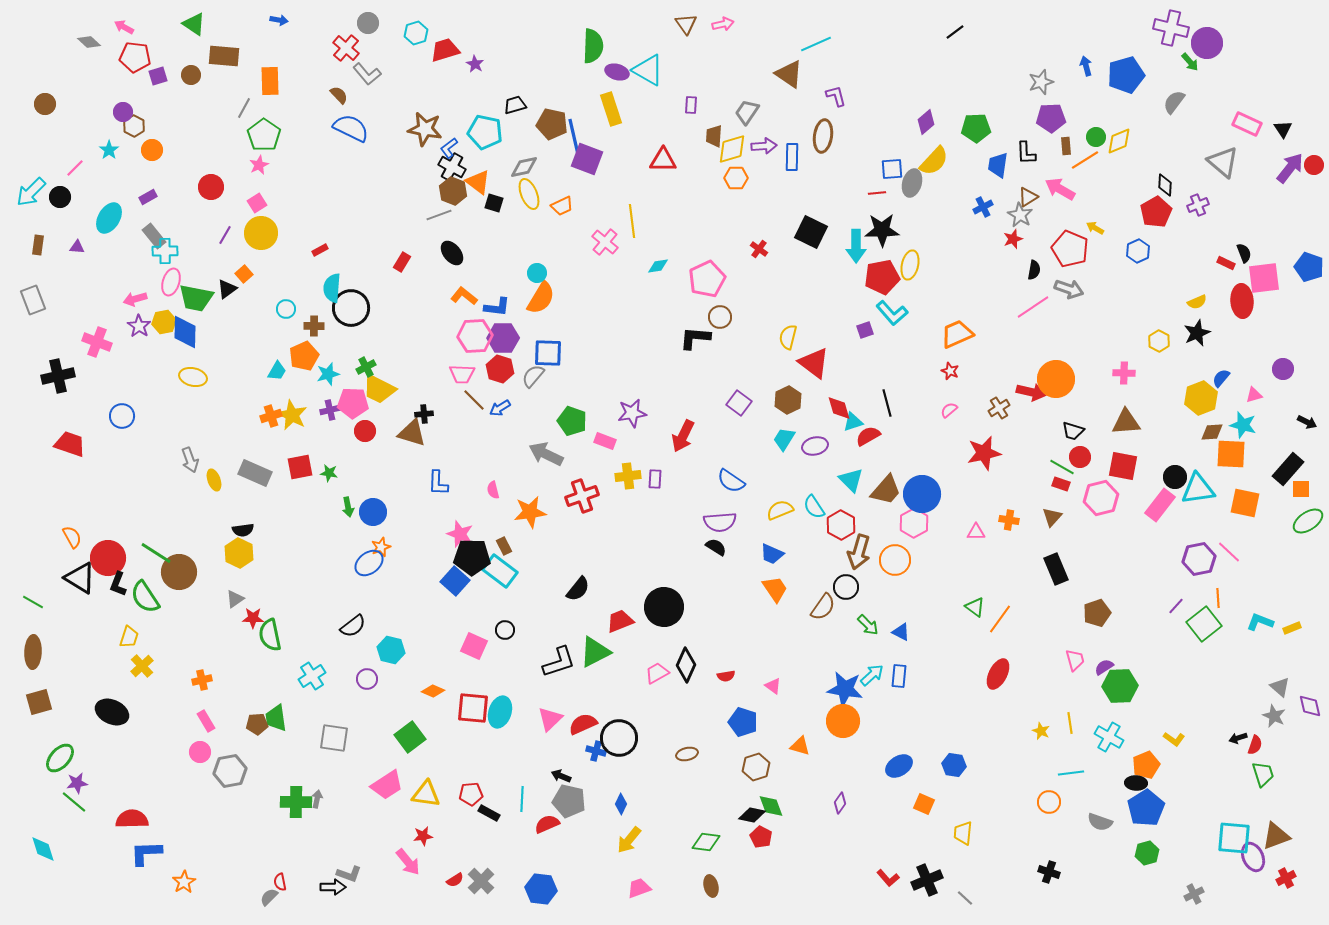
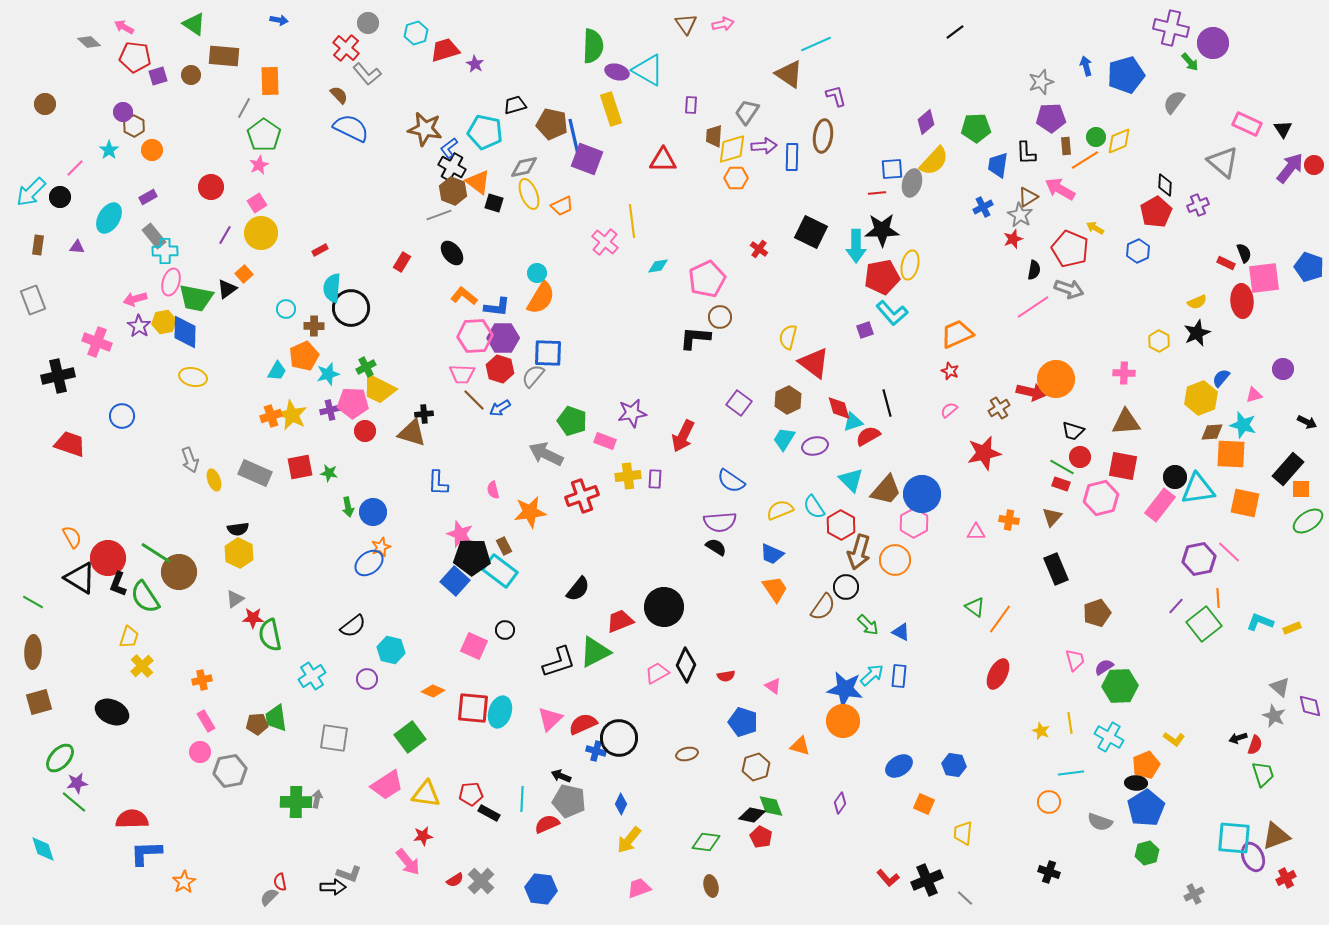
purple circle at (1207, 43): moved 6 px right
black semicircle at (243, 530): moved 5 px left, 1 px up
